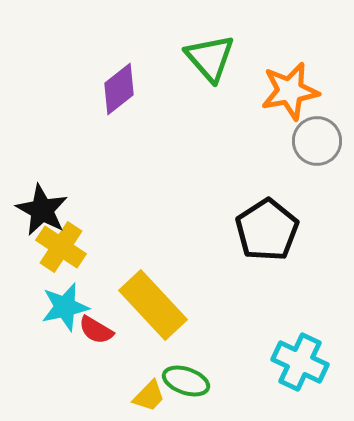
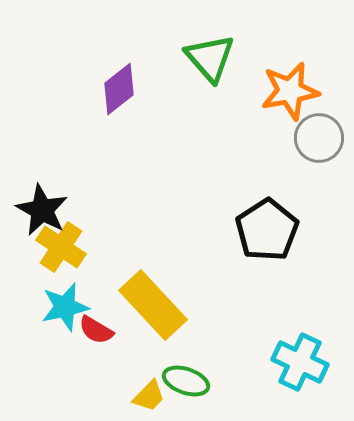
gray circle: moved 2 px right, 3 px up
